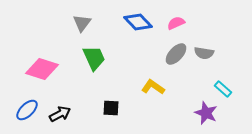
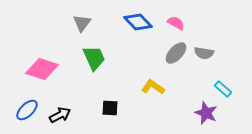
pink semicircle: rotated 54 degrees clockwise
gray ellipse: moved 1 px up
black square: moved 1 px left
black arrow: moved 1 px down
